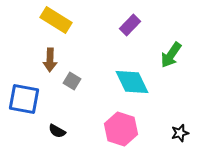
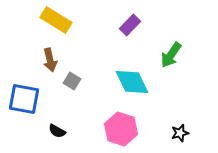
brown arrow: rotated 15 degrees counterclockwise
